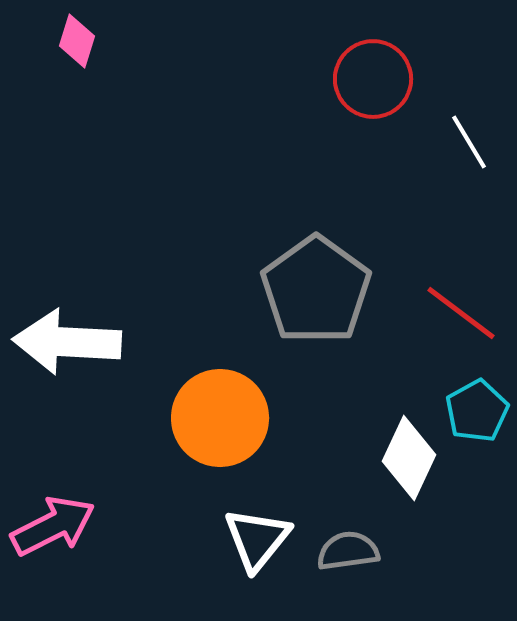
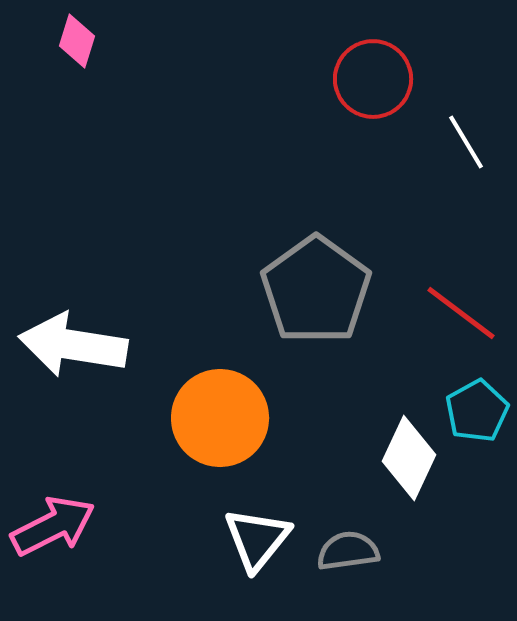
white line: moved 3 px left
white arrow: moved 6 px right, 3 px down; rotated 6 degrees clockwise
